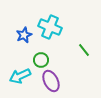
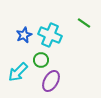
cyan cross: moved 8 px down
green line: moved 27 px up; rotated 16 degrees counterclockwise
cyan arrow: moved 2 px left, 4 px up; rotated 20 degrees counterclockwise
purple ellipse: rotated 55 degrees clockwise
